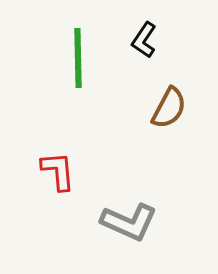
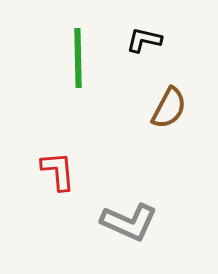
black L-shape: rotated 69 degrees clockwise
